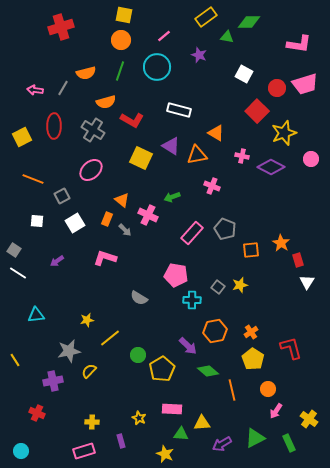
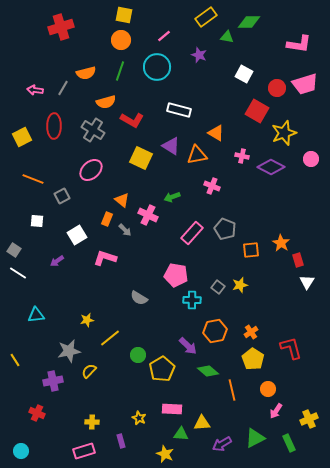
red square at (257, 111): rotated 15 degrees counterclockwise
white square at (75, 223): moved 2 px right, 12 px down
yellow cross at (309, 419): rotated 30 degrees clockwise
